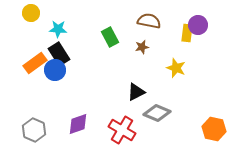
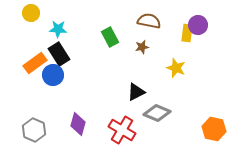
blue circle: moved 2 px left, 5 px down
purple diamond: rotated 55 degrees counterclockwise
